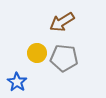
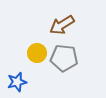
brown arrow: moved 3 px down
blue star: rotated 24 degrees clockwise
